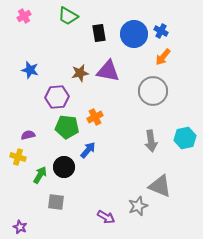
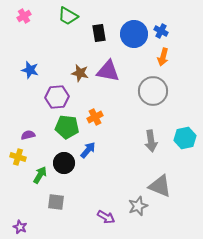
orange arrow: rotated 24 degrees counterclockwise
brown star: rotated 24 degrees clockwise
black circle: moved 4 px up
